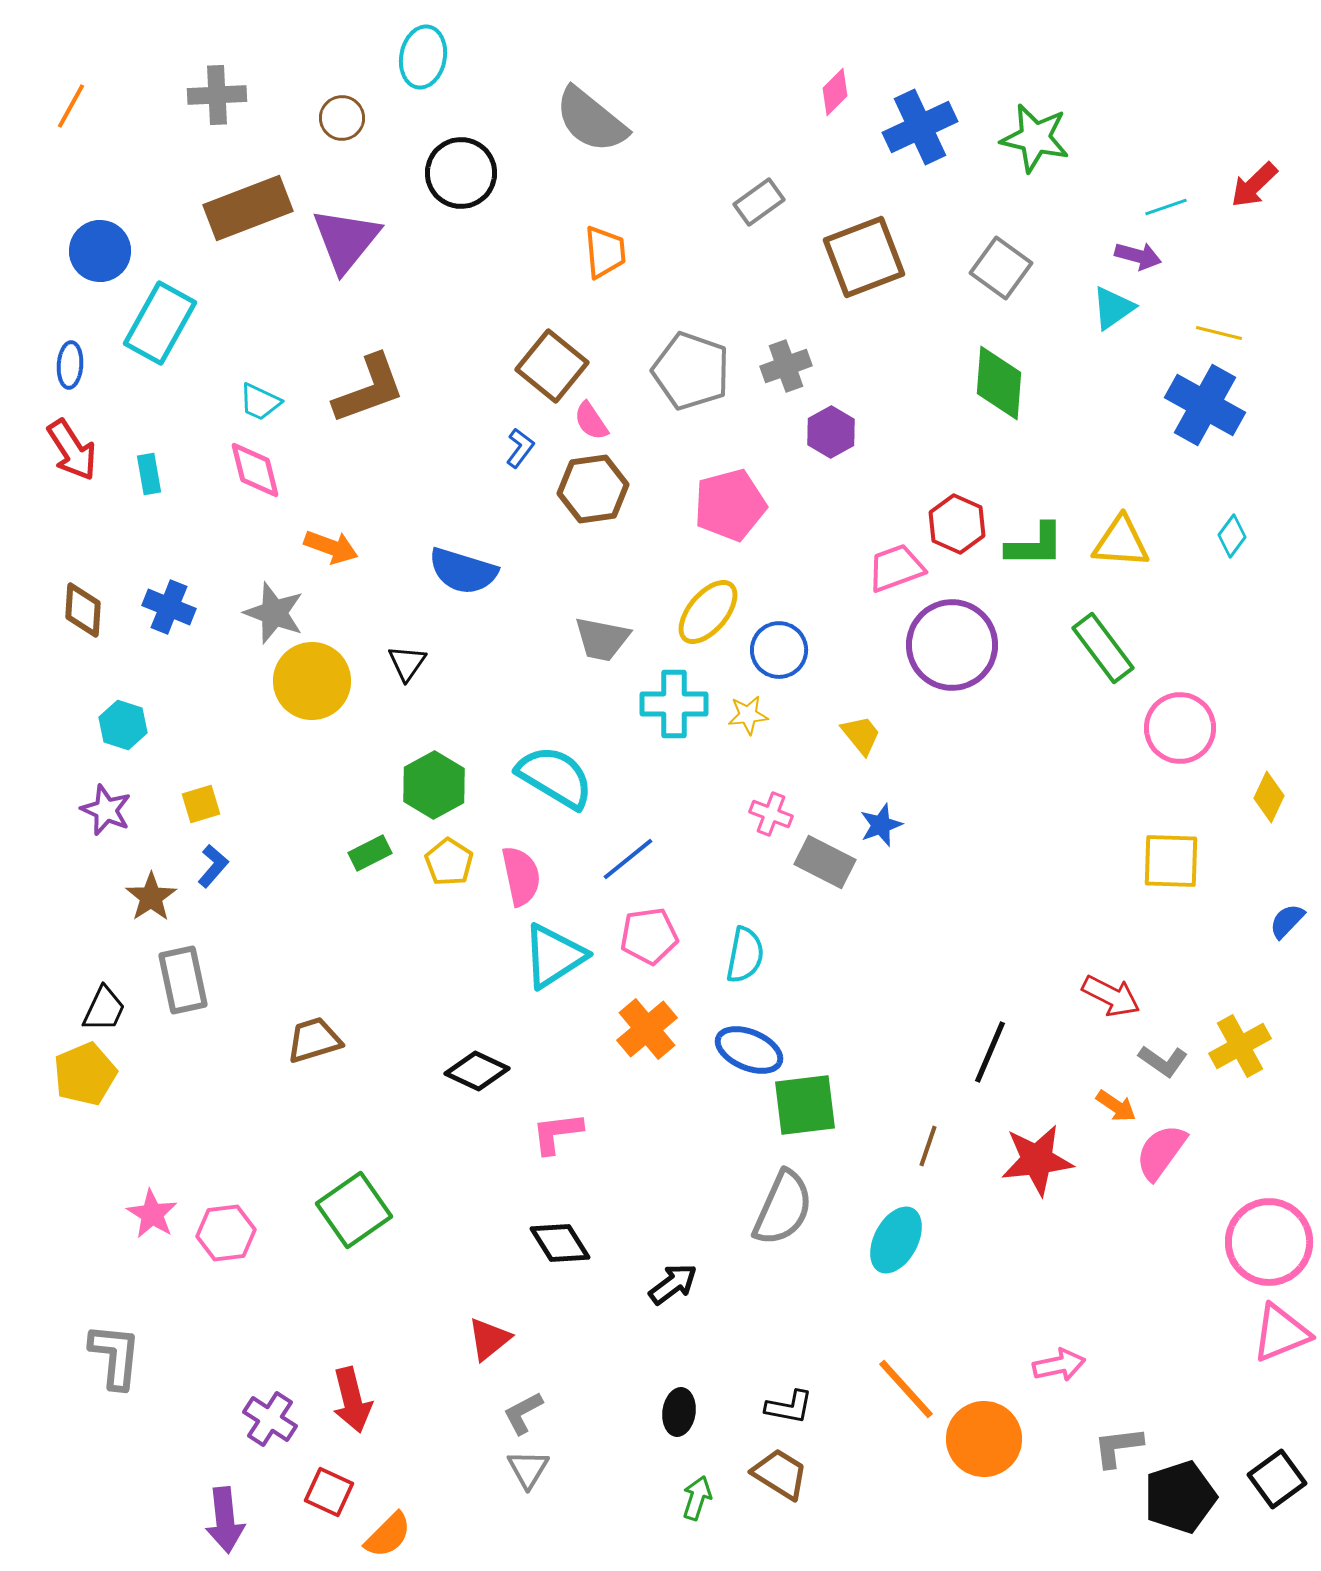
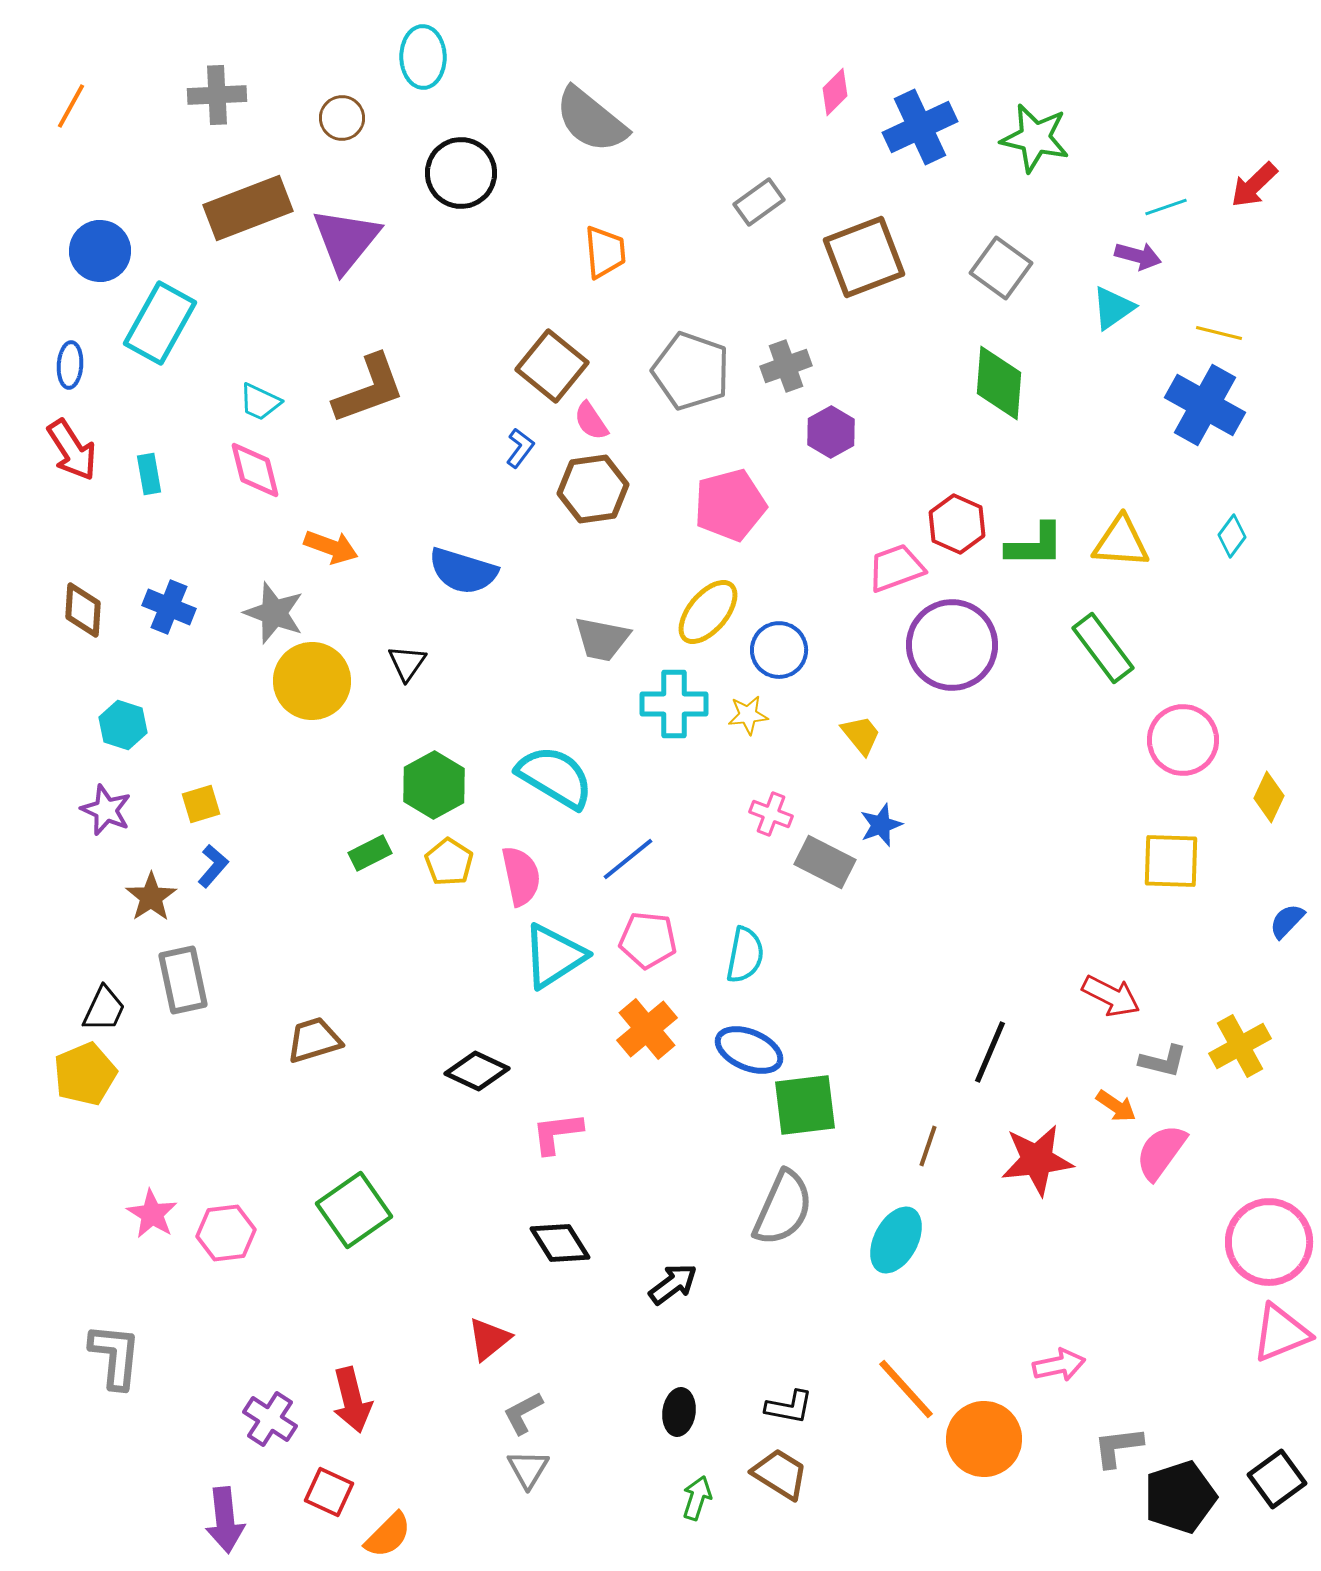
cyan ellipse at (423, 57): rotated 12 degrees counterclockwise
pink circle at (1180, 728): moved 3 px right, 12 px down
pink pentagon at (649, 936): moved 1 px left, 4 px down; rotated 14 degrees clockwise
gray L-shape at (1163, 1061): rotated 21 degrees counterclockwise
